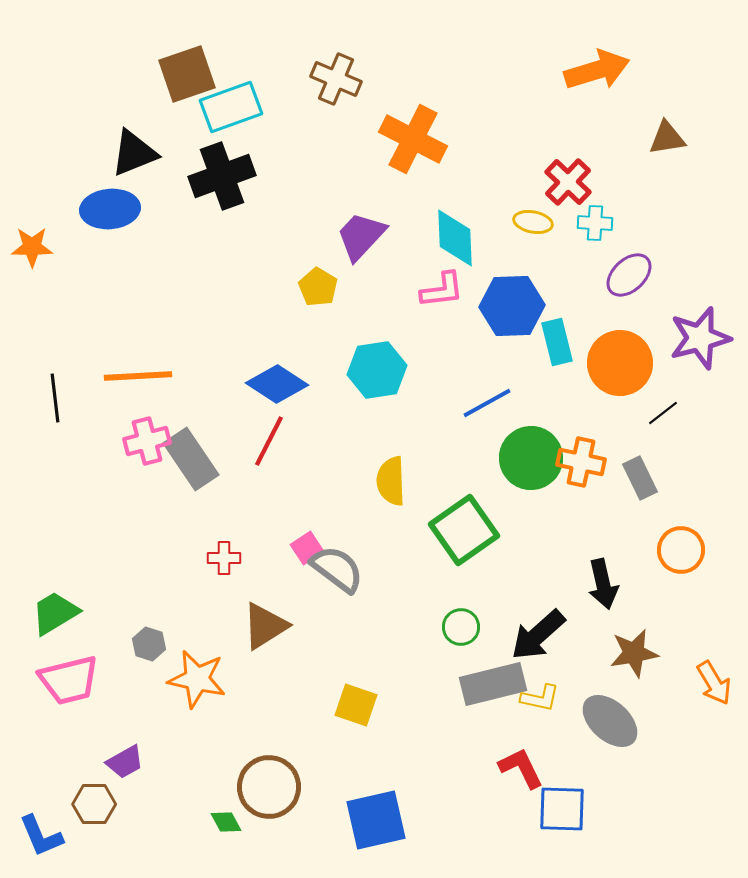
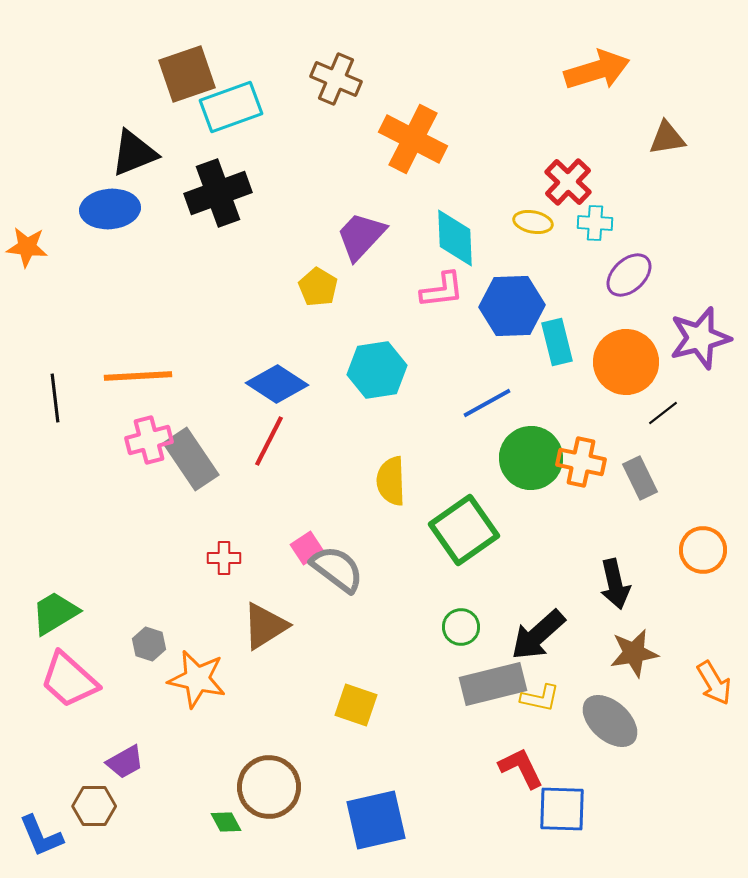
black cross at (222, 176): moved 4 px left, 17 px down
orange star at (32, 247): moved 5 px left; rotated 6 degrees clockwise
orange circle at (620, 363): moved 6 px right, 1 px up
pink cross at (147, 441): moved 2 px right, 1 px up
orange circle at (681, 550): moved 22 px right
black arrow at (603, 584): moved 12 px right
pink trapezoid at (69, 680): rotated 56 degrees clockwise
brown hexagon at (94, 804): moved 2 px down
